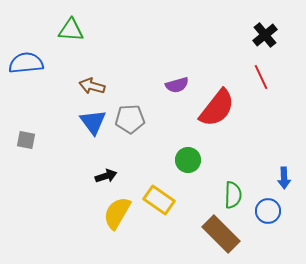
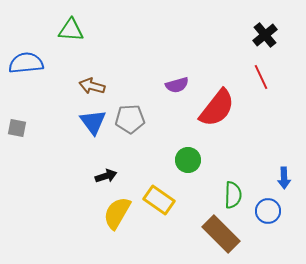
gray square: moved 9 px left, 12 px up
